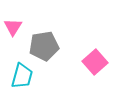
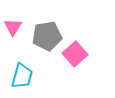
gray pentagon: moved 3 px right, 10 px up
pink square: moved 20 px left, 8 px up
